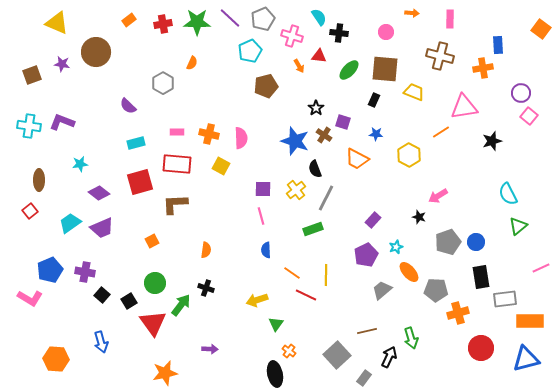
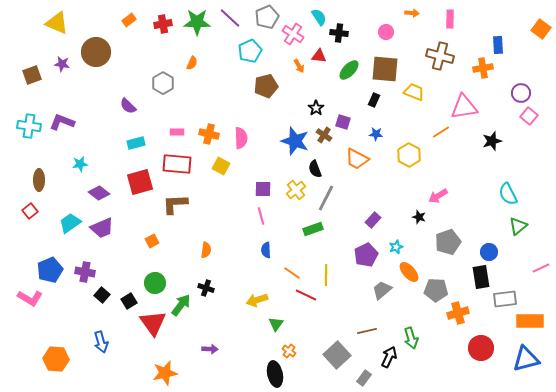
gray pentagon at (263, 19): moved 4 px right, 2 px up
pink cross at (292, 36): moved 1 px right, 2 px up; rotated 15 degrees clockwise
blue circle at (476, 242): moved 13 px right, 10 px down
